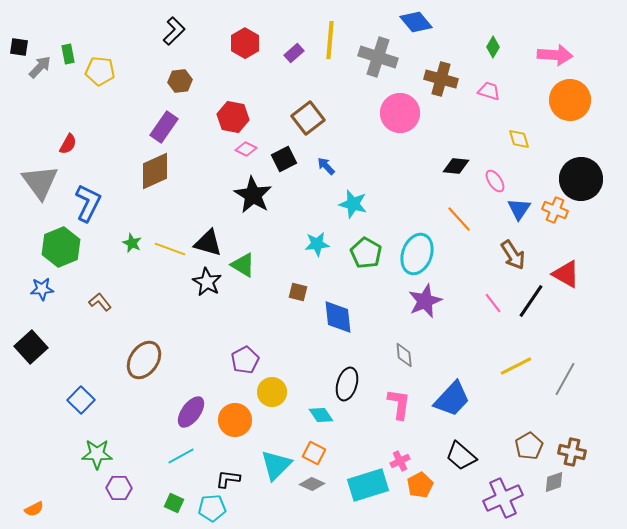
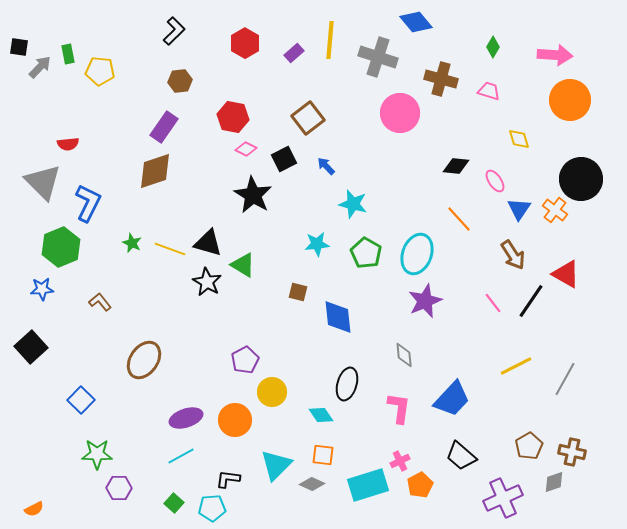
red semicircle at (68, 144): rotated 55 degrees clockwise
brown diamond at (155, 171): rotated 6 degrees clockwise
gray triangle at (40, 182): moved 3 px right; rotated 9 degrees counterclockwise
orange cross at (555, 210): rotated 15 degrees clockwise
pink L-shape at (399, 404): moved 4 px down
purple ellipse at (191, 412): moved 5 px left, 6 px down; rotated 36 degrees clockwise
orange square at (314, 453): moved 9 px right, 2 px down; rotated 20 degrees counterclockwise
green square at (174, 503): rotated 18 degrees clockwise
